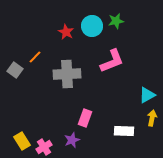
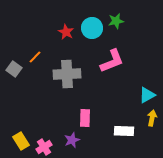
cyan circle: moved 2 px down
gray square: moved 1 px left, 1 px up
pink rectangle: rotated 18 degrees counterclockwise
yellow rectangle: moved 1 px left
